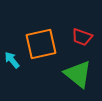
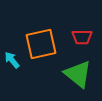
red trapezoid: rotated 20 degrees counterclockwise
